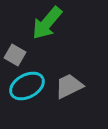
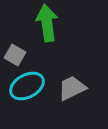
green arrow: rotated 132 degrees clockwise
gray trapezoid: moved 3 px right, 2 px down
